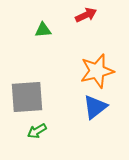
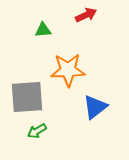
orange star: moved 29 px left, 1 px up; rotated 12 degrees clockwise
